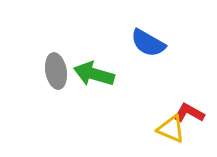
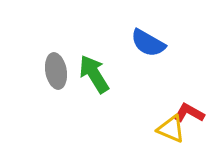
green arrow: rotated 42 degrees clockwise
